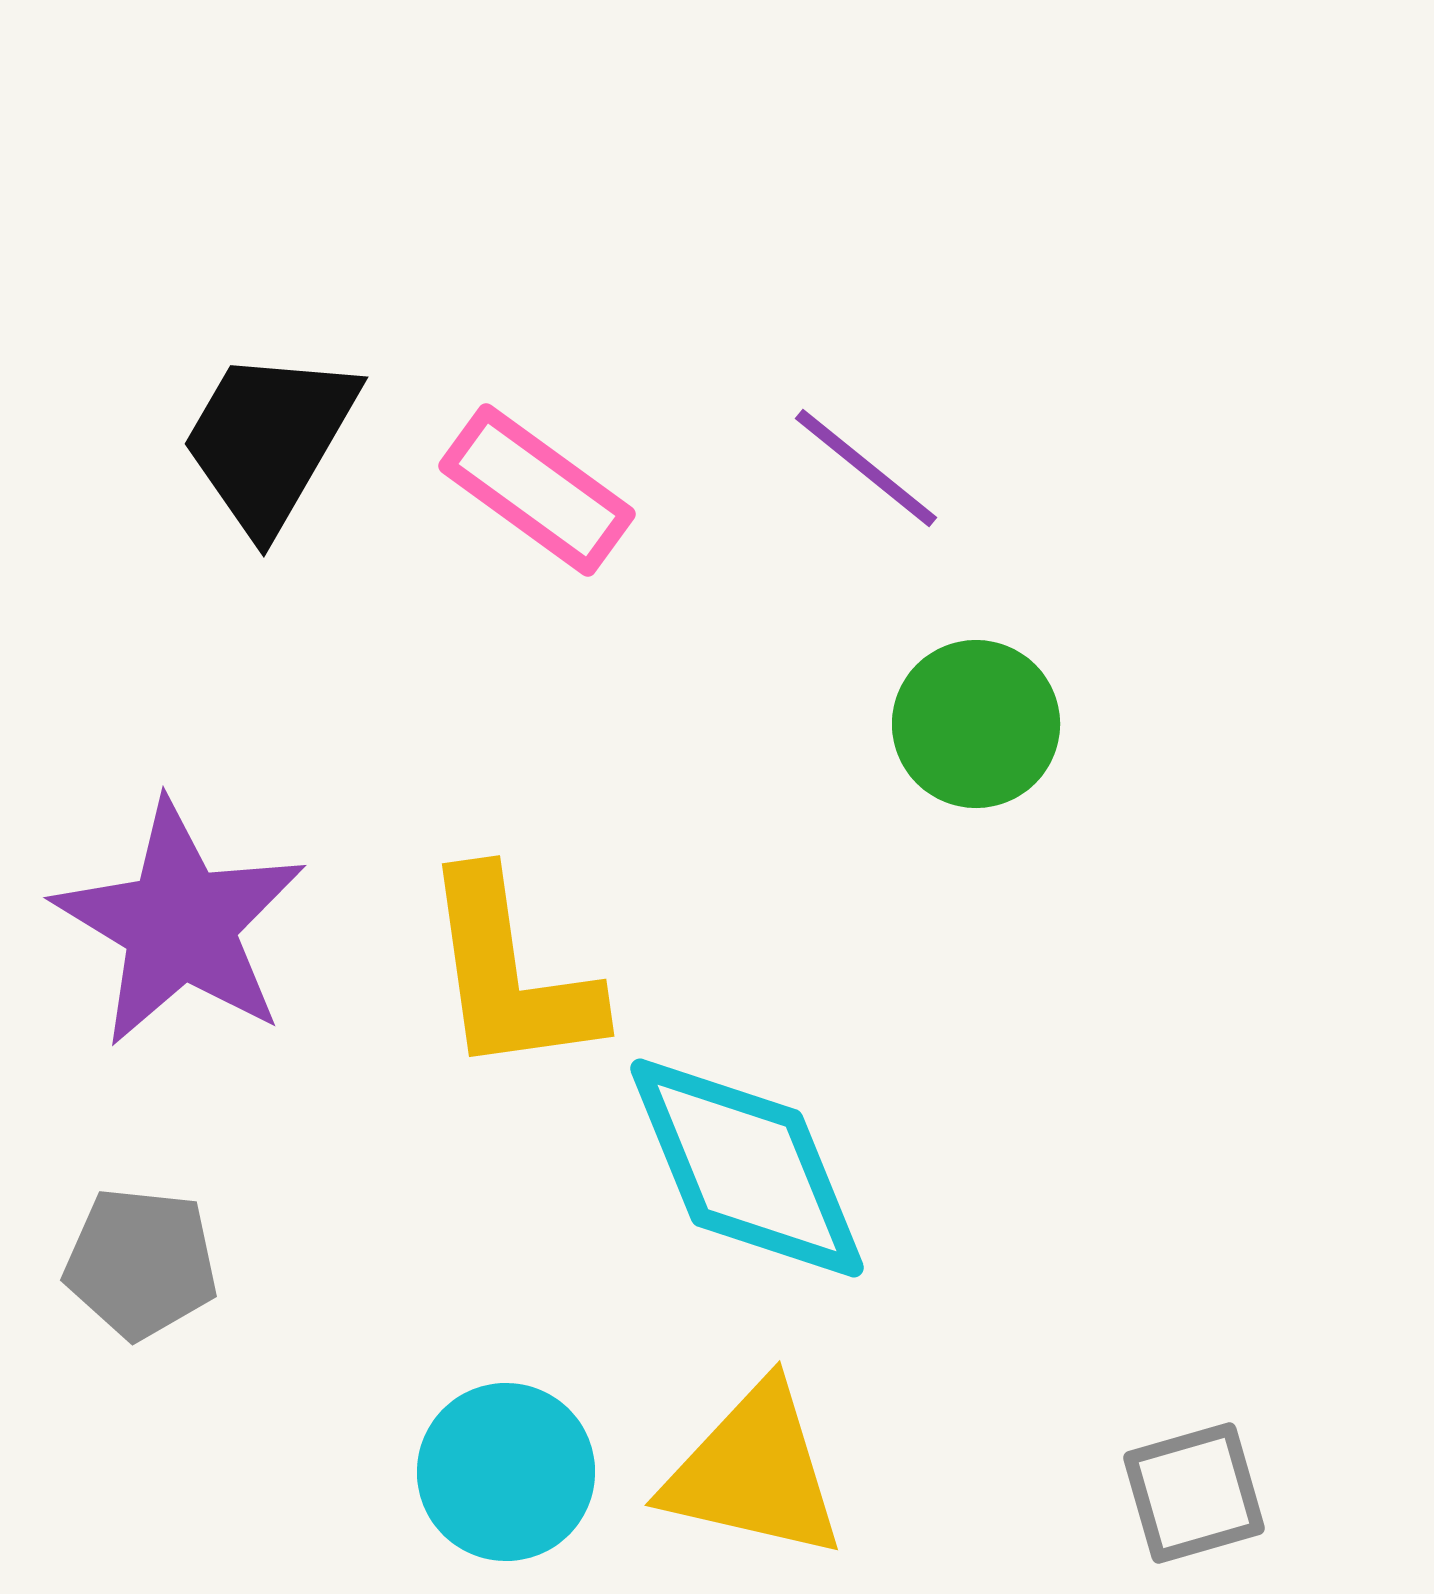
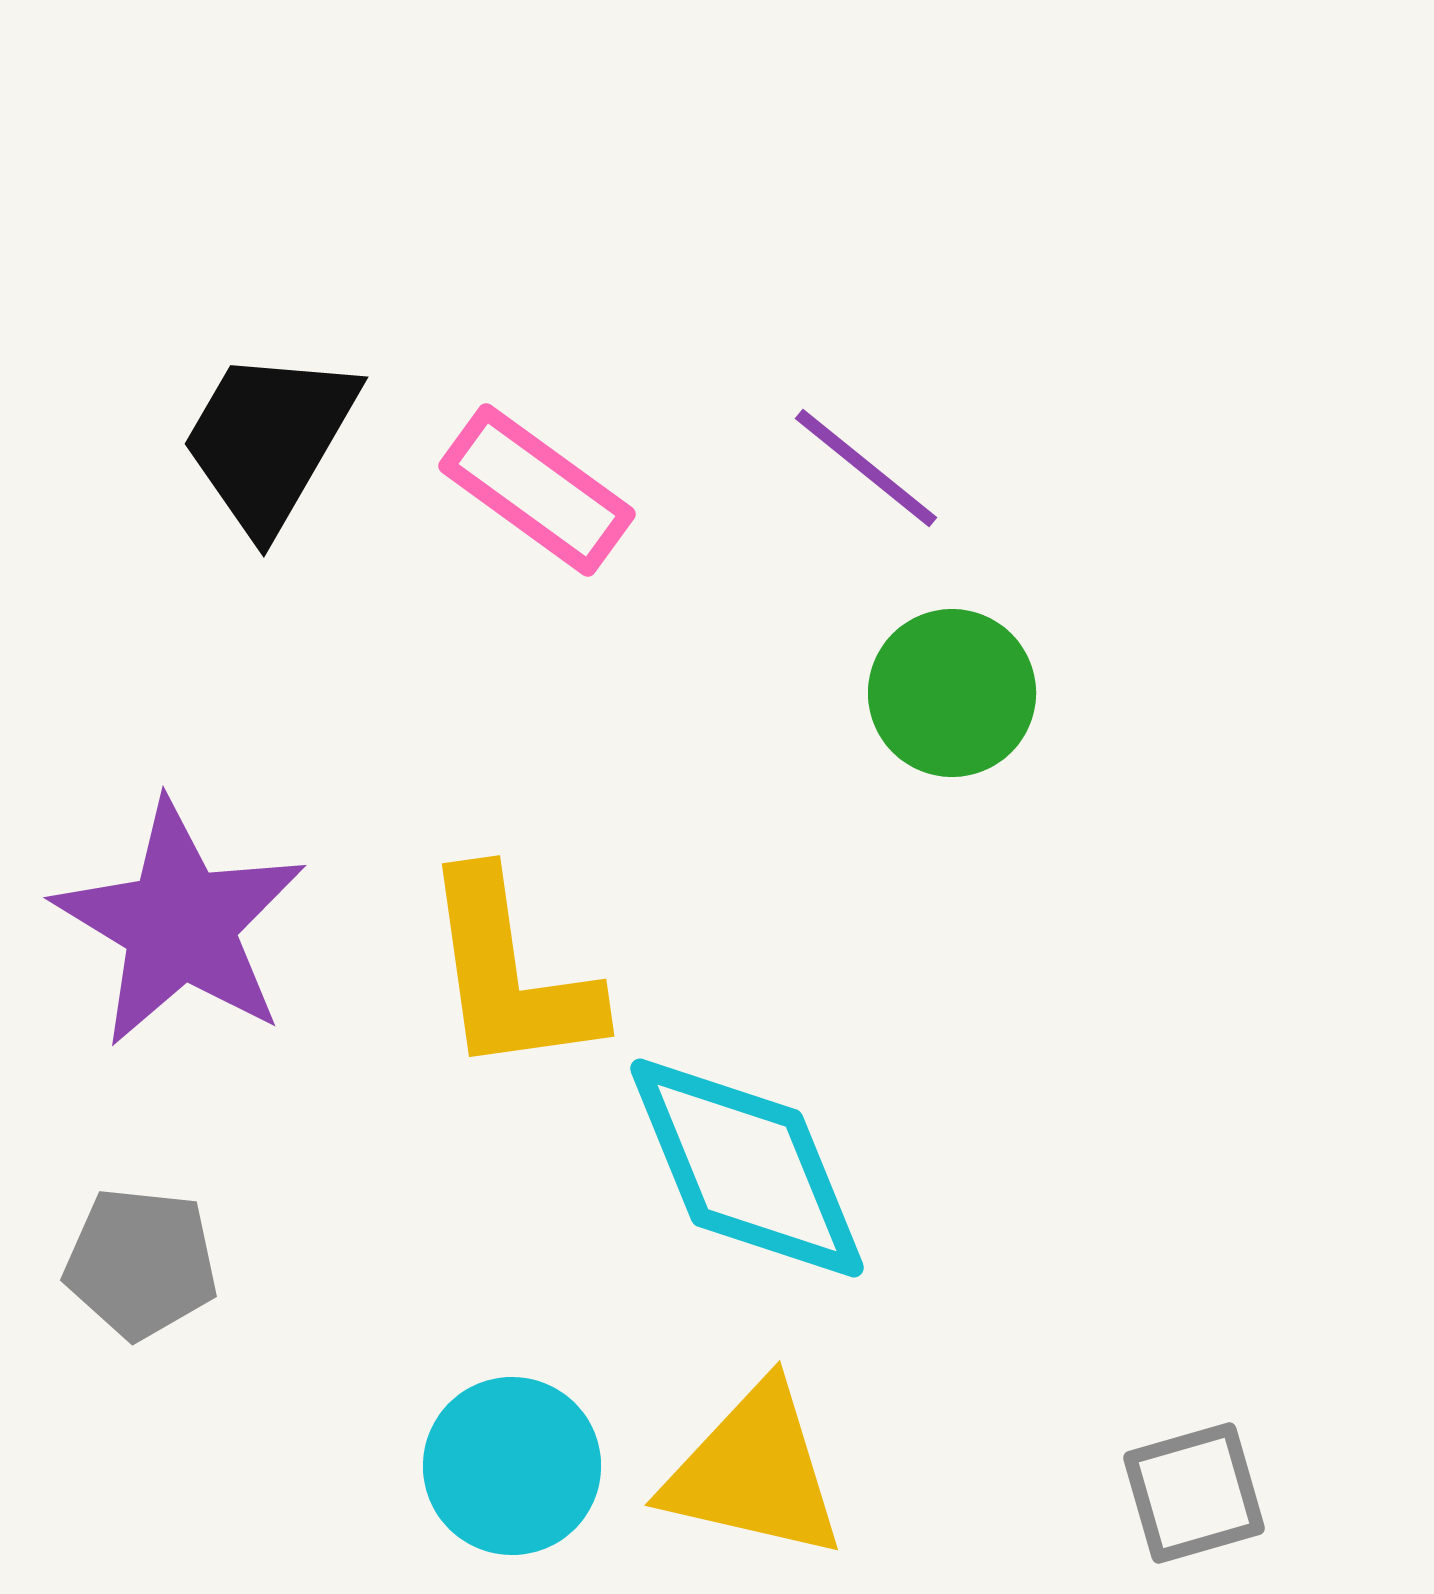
green circle: moved 24 px left, 31 px up
cyan circle: moved 6 px right, 6 px up
